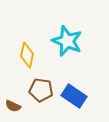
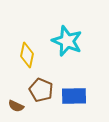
brown pentagon: rotated 15 degrees clockwise
blue rectangle: rotated 35 degrees counterclockwise
brown semicircle: moved 3 px right
